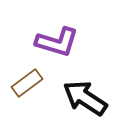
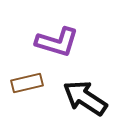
brown rectangle: rotated 24 degrees clockwise
